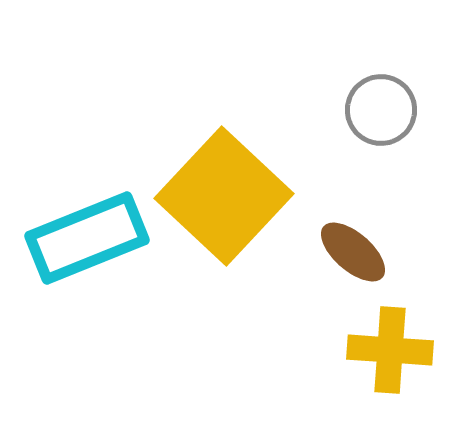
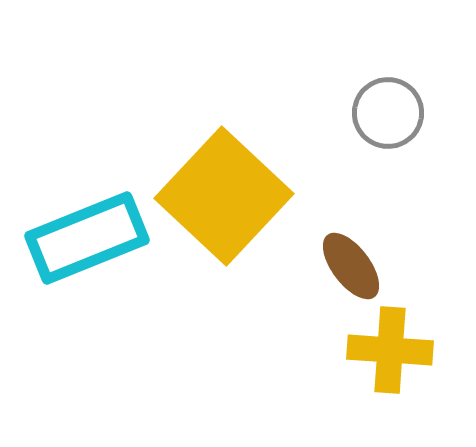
gray circle: moved 7 px right, 3 px down
brown ellipse: moved 2 px left, 14 px down; rotated 12 degrees clockwise
